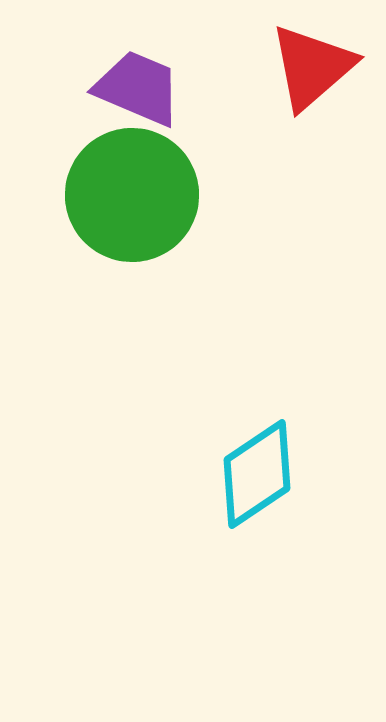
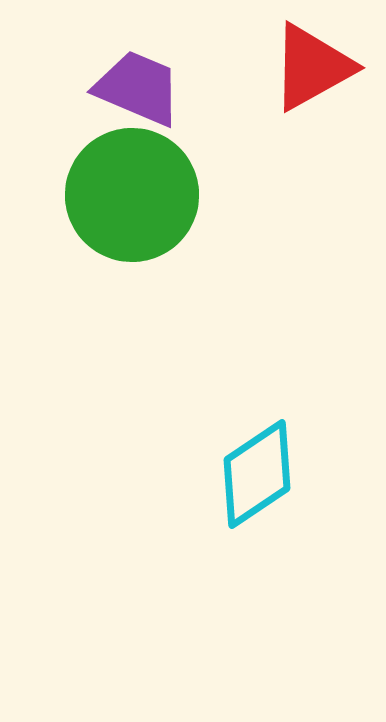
red triangle: rotated 12 degrees clockwise
